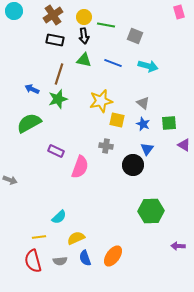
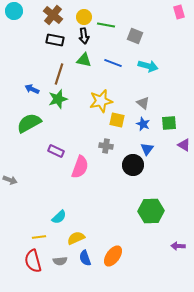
brown cross: rotated 18 degrees counterclockwise
